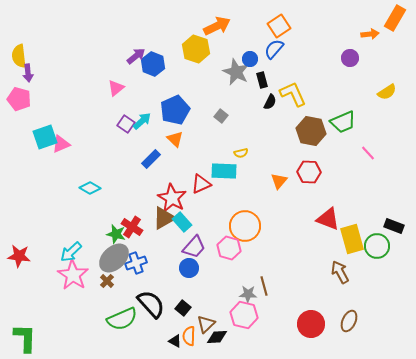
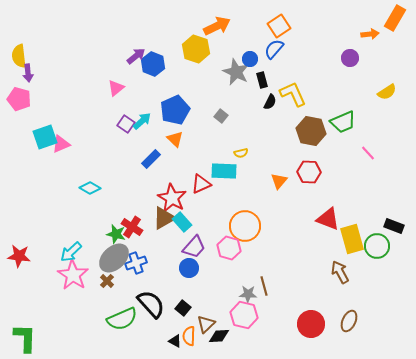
black diamond at (217, 337): moved 2 px right, 1 px up
